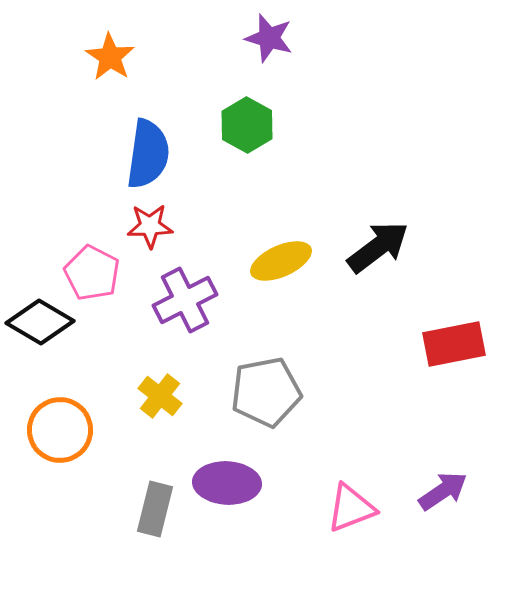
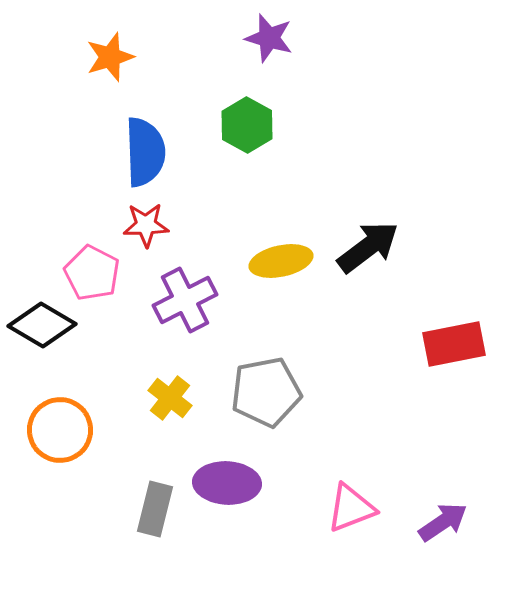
orange star: rotated 21 degrees clockwise
blue semicircle: moved 3 px left, 2 px up; rotated 10 degrees counterclockwise
red star: moved 4 px left, 1 px up
black arrow: moved 10 px left
yellow ellipse: rotated 12 degrees clockwise
black diamond: moved 2 px right, 3 px down
yellow cross: moved 10 px right, 2 px down
purple arrow: moved 31 px down
